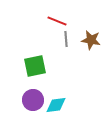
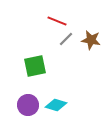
gray line: rotated 49 degrees clockwise
purple circle: moved 5 px left, 5 px down
cyan diamond: rotated 25 degrees clockwise
